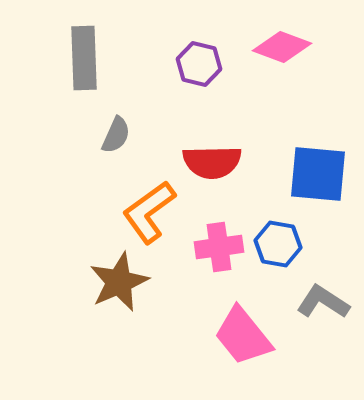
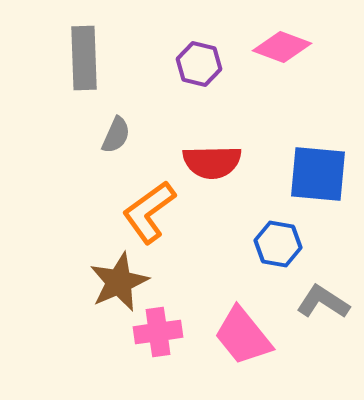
pink cross: moved 61 px left, 85 px down
